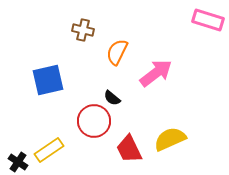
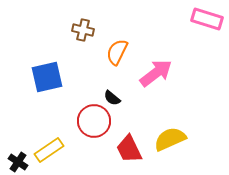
pink rectangle: moved 1 px left, 1 px up
blue square: moved 1 px left, 3 px up
